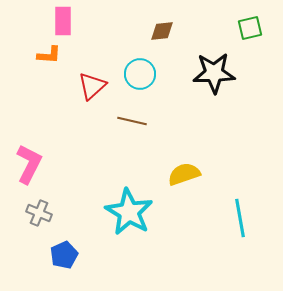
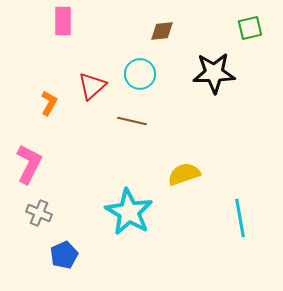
orange L-shape: moved 48 px down; rotated 65 degrees counterclockwise
